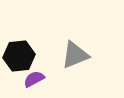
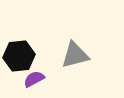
gray triangle: rotated 8 degrees clockwise
